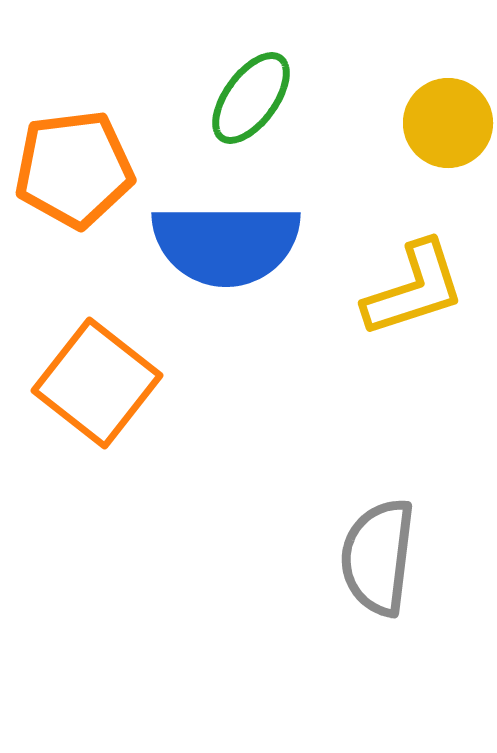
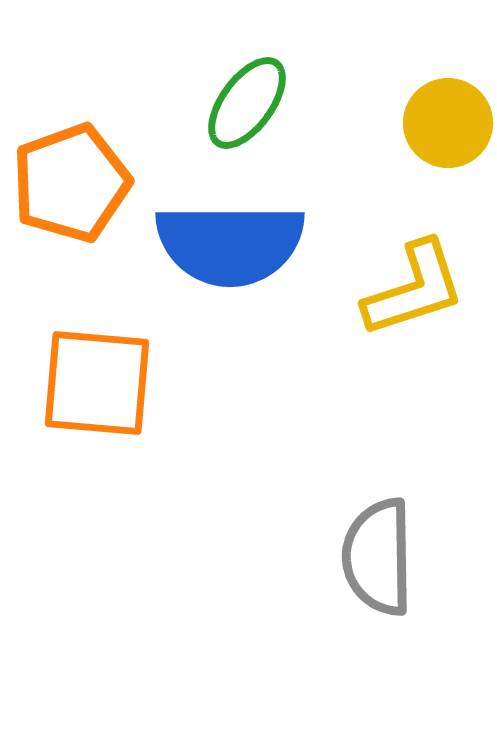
green ellipse: moved 4 px left, 5 px down
orange pentagon: moved 3 px left, 14 px down; rotated 13 degrees counterclockwise
blue semicircle: moved 4 px right
orange square: rotated 33 degrees counterclockwise
gray semicircle: rotated 8 degrees counterclockwise
